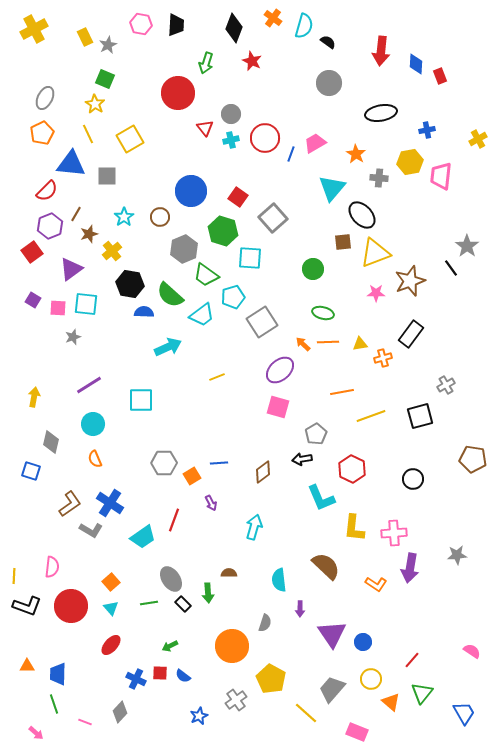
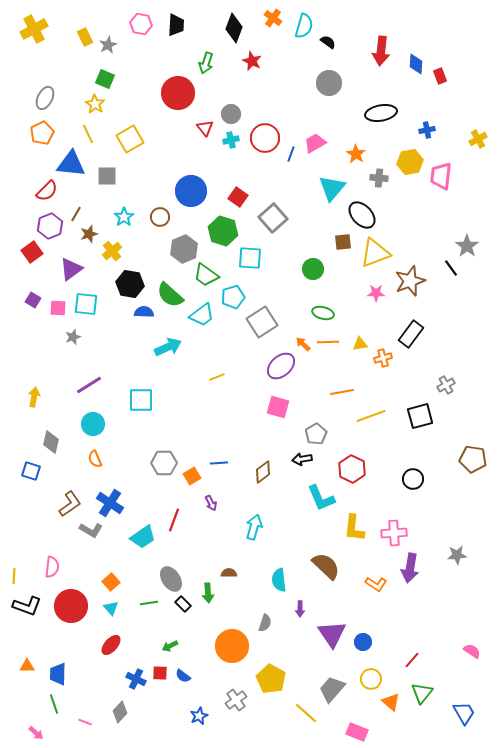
purple ellipse at (280, 370): moved 1 px right, 4 px up
